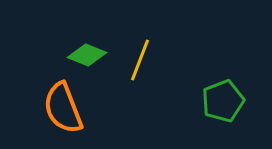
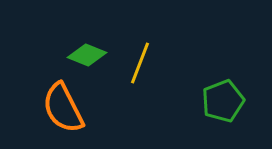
yellow line: moved 3 px down
orange semicircle: rotated 6 degrees counterclockwise
